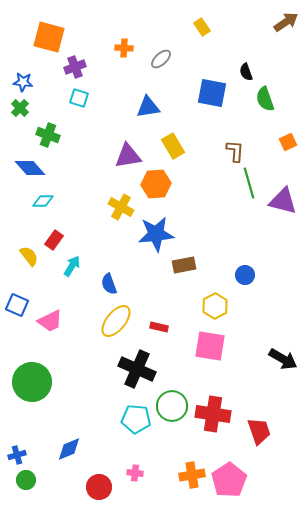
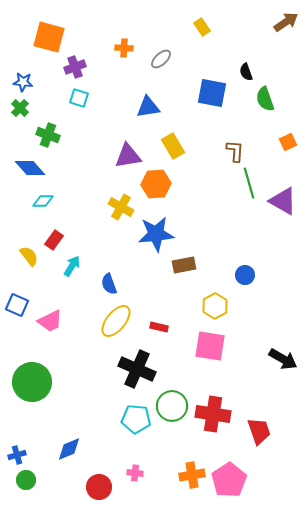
purple triangle at (283, 201): rotated 16 degrees clockwise
